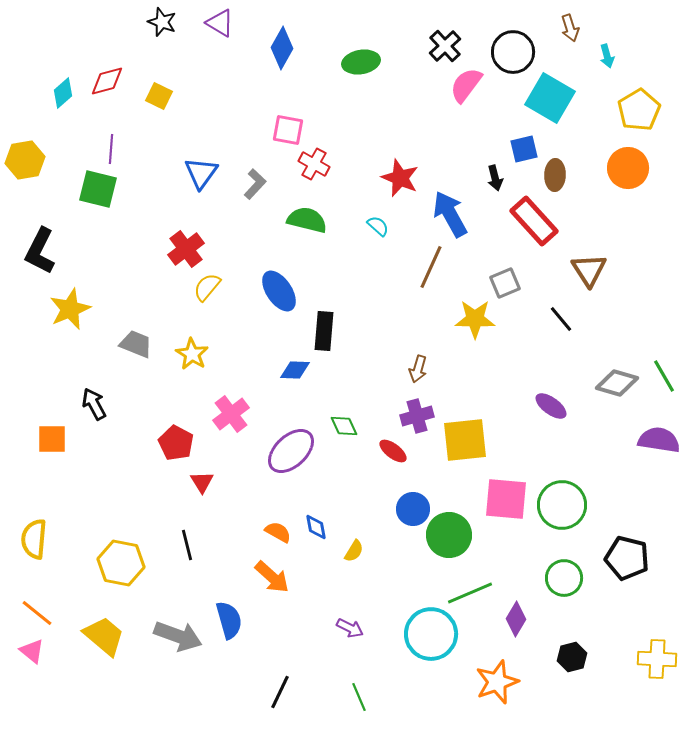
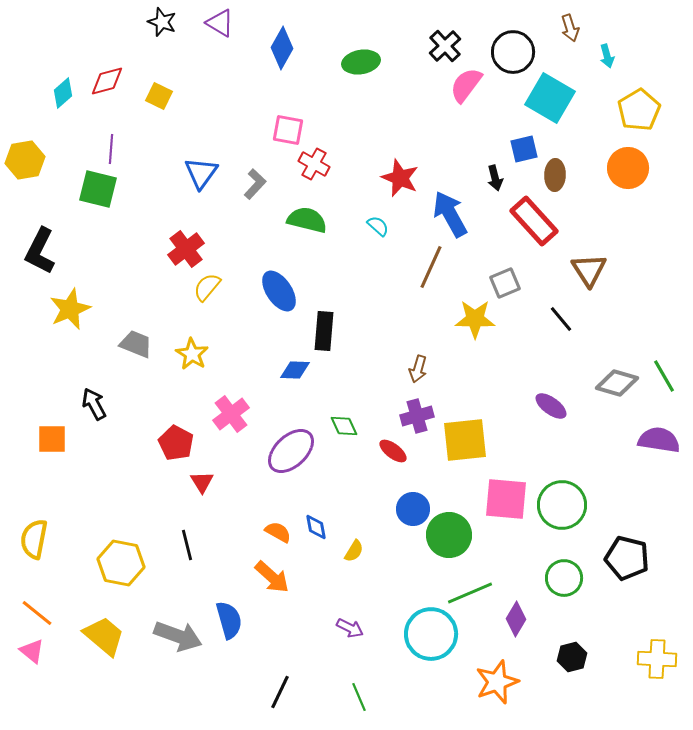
yellow semicircle at (34, 539): rotated 6 degrees clockwise
